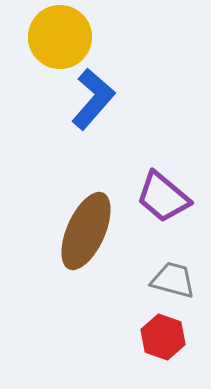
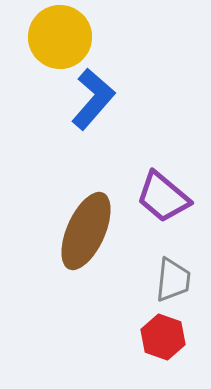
gray trapezoid: rotated 81 degrees clockwise
